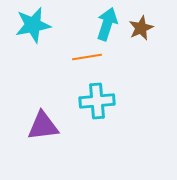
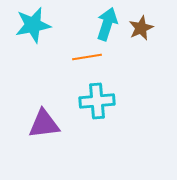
purple triangle: moved 1 px right, 2 px up
